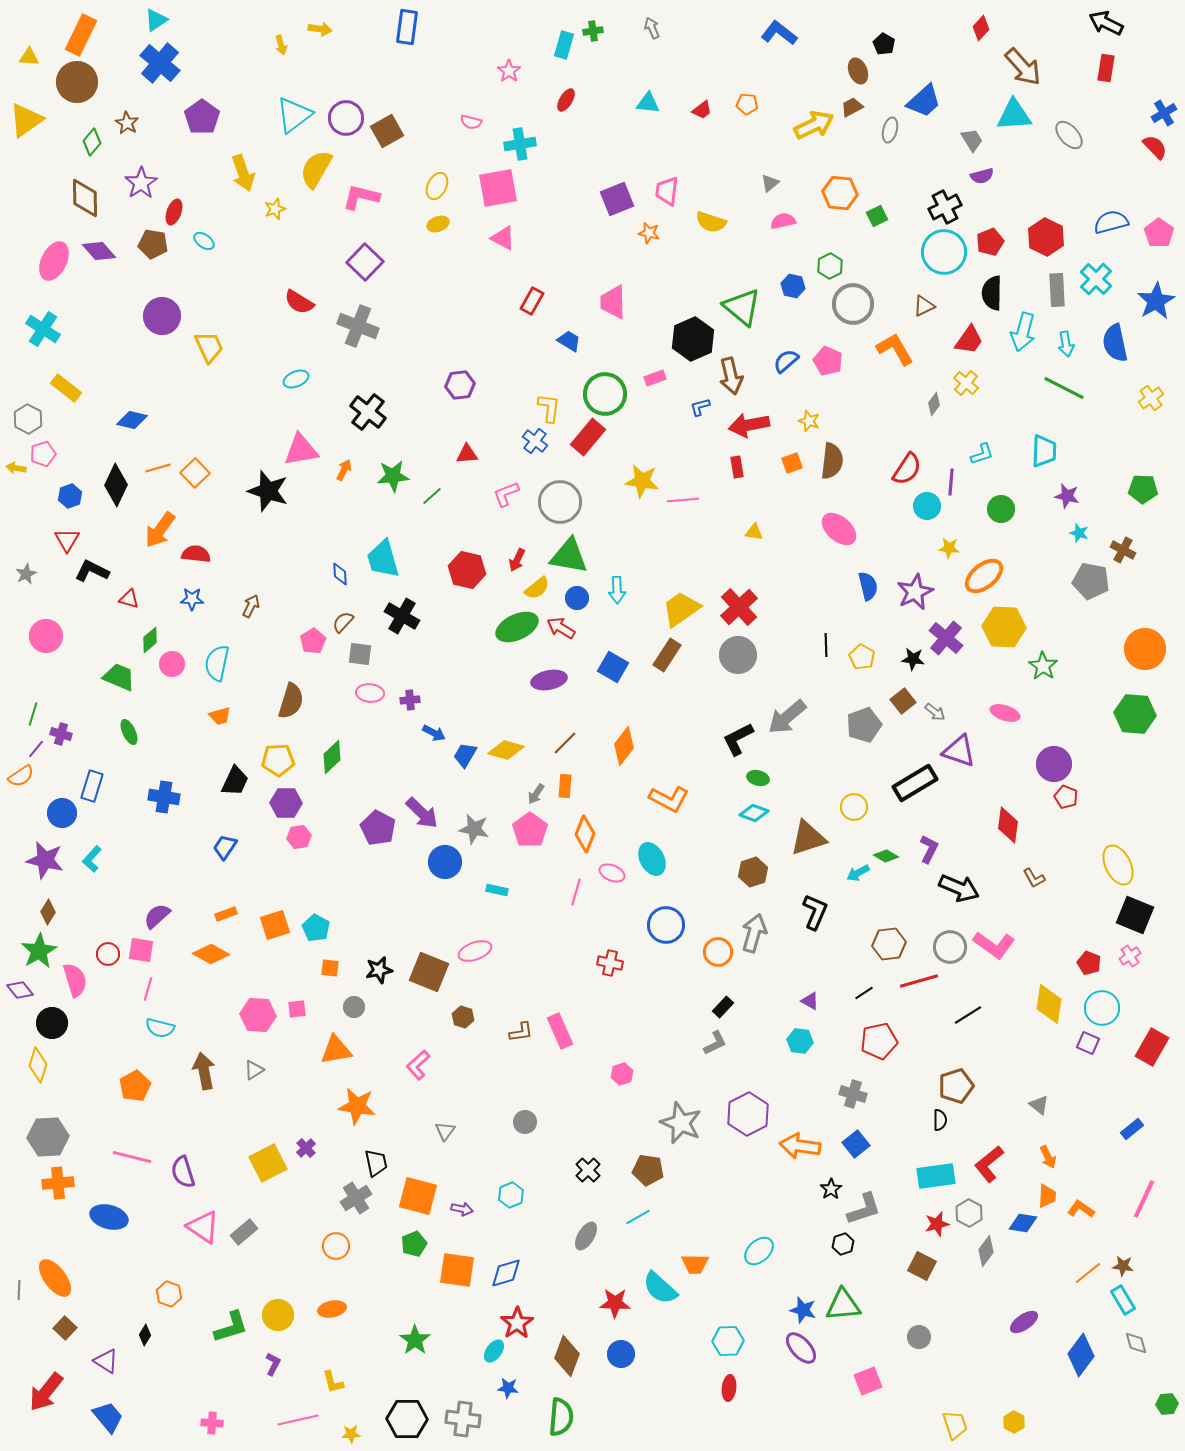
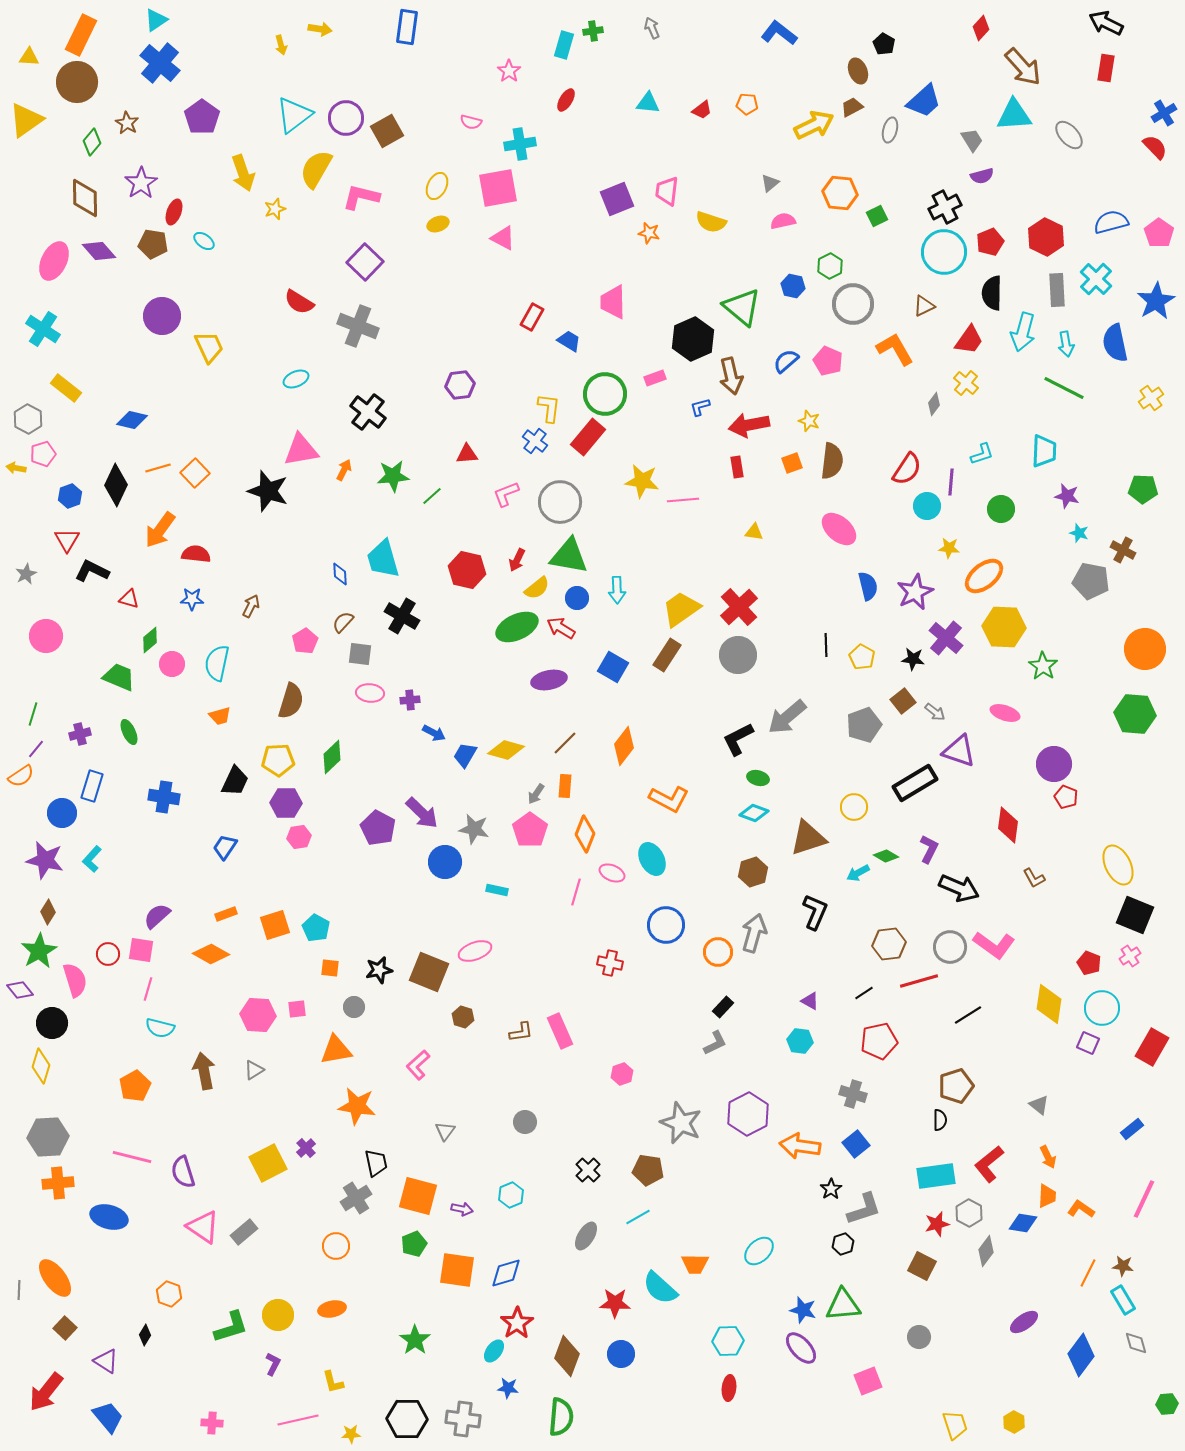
red rectangle at (532, 301): moved 16 px down
pink pentagon at (313, 641): moved 8 px left
purple cross at (61, 734): moved 19 px right; rotated 30 degrees counterclockwise
yellow diamond at (38, 1065): moved 3 px right, 1 px down
orange line at (1088, 1273): rotated 24 degrees counterclockwise
